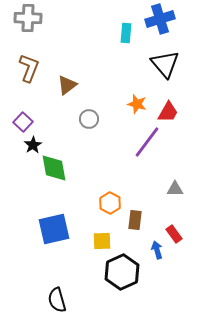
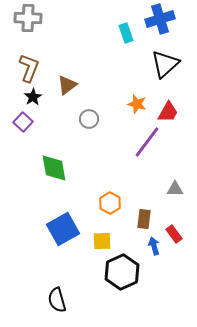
cyan rectangle: rotated 24 degrees counterclockwise
black triangle: rotated 28 degrees clockwise
black star: moved 48 px up
brown rectangle: moved 9 px right, 1 px up
blue square: moved 9 px right; rotated 16 degrees counterclockwise
blue arrow: moved 3 px left, 4 px up
